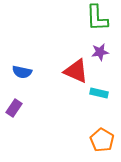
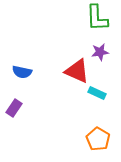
red triangle: moved 1 px right
cyan rectangle: moved 2 px left; rotated 12 degrees clockwise
orange pentagon: moved 4 px left, 1 px up
